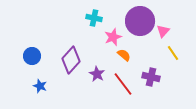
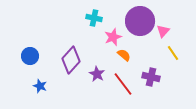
blue circle: moved 2 px left
